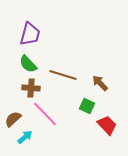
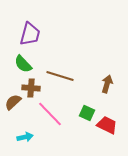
green semicircle: moved 5 px left
brown line: moved 3 px left, 1 px down
brown arrow: moved 7 px right, 1 px down; rotated 60 degrees clockwise
green square: moved 7 px down
pink line: moved 5 px right
brown semicircle: moved 17 px up
red trapezoid: rotated 20 degrees counterclockwise
cyan arrow: rotated 28 degrees clockwise
